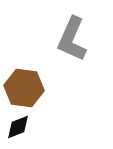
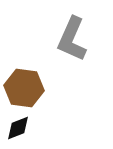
black diamond: moved 1 px down
